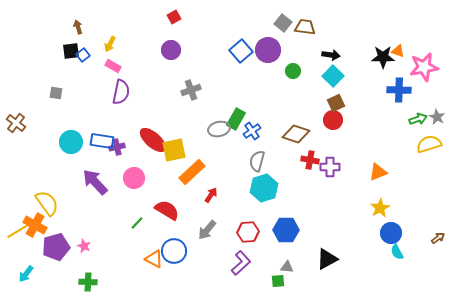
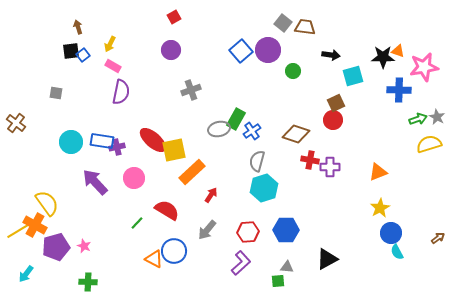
cyan square at (333, 76): moved 20 px right; rotated 30 degrees clockwise
